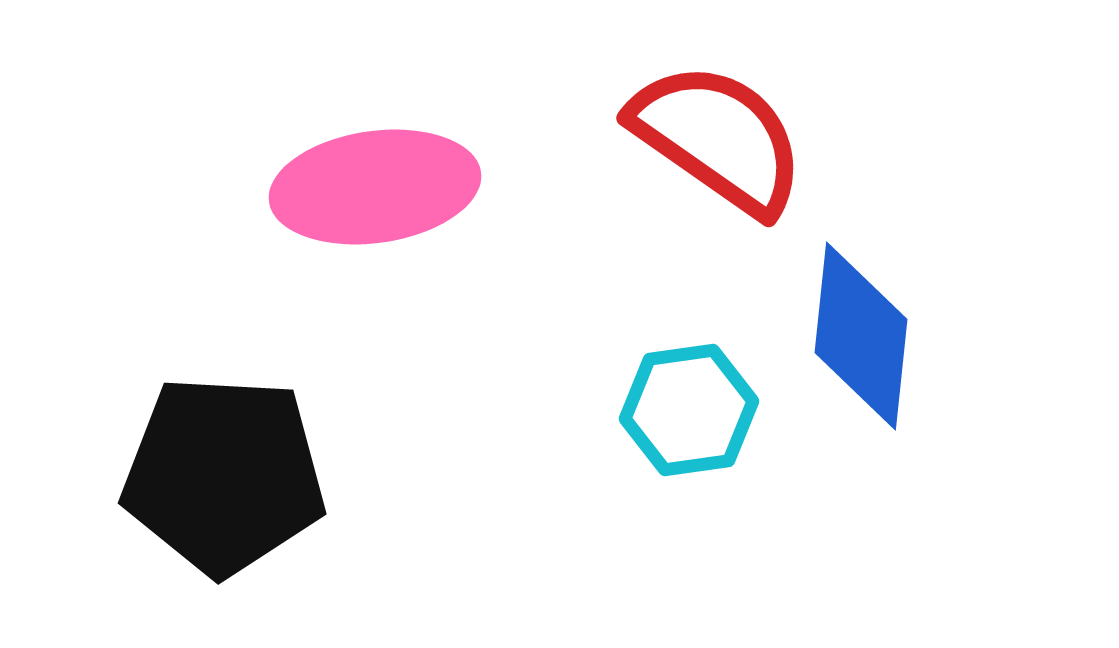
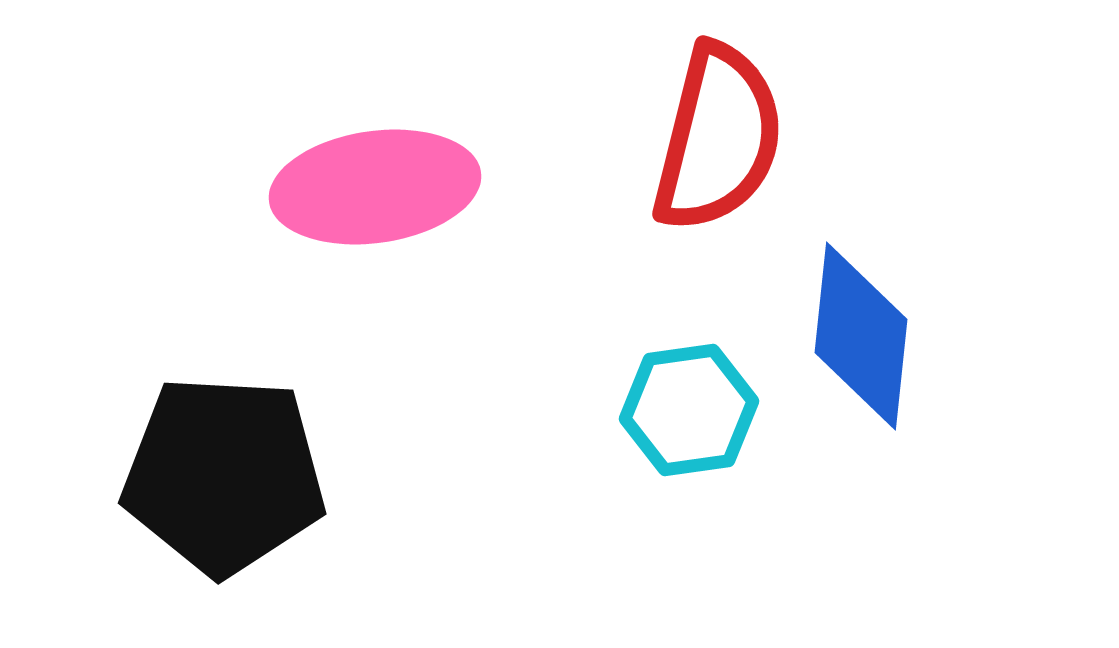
red semicircle: rotated 69 degrees clockwise
